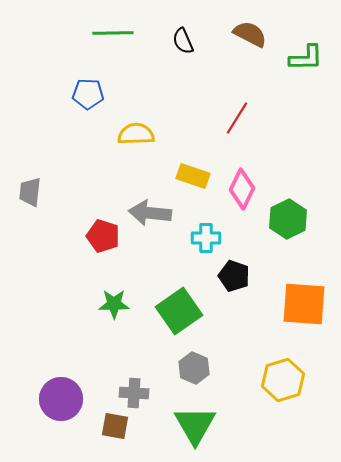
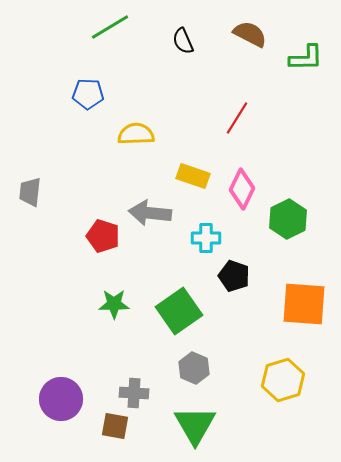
green line: moved 3 px left, 6 px up; rotated 30 degrees counterclockwise
